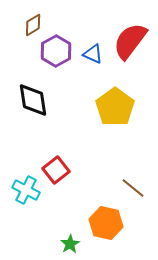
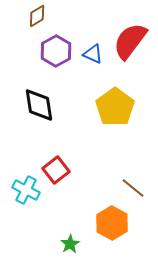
brown diamond: moved 4 px right, 9 px up
black diamond: moved 6 px right, 5 px down
orange hexagon: moved 6 px right; rotated 16 degrees clockwise
